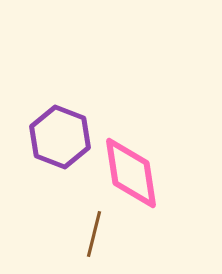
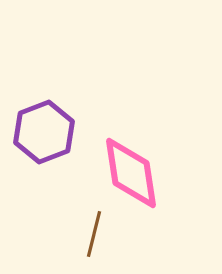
purple hexagon: moved 16 px left, 5 px up; rotated 18 degrees clockwise
